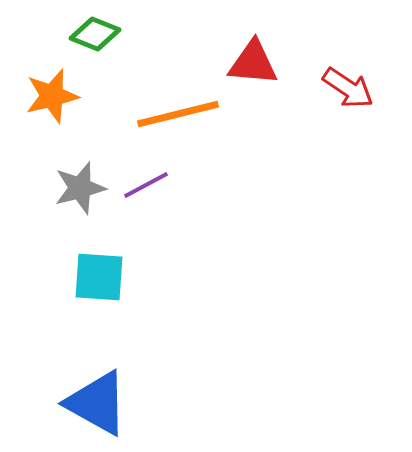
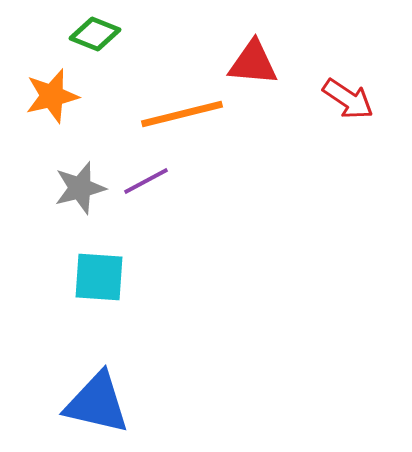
red arrow: moved 11 px down
orange line: moved 4 px right
purple line: moved 4 px up
blue triangle: rotated 16 degrees counterclockwise
